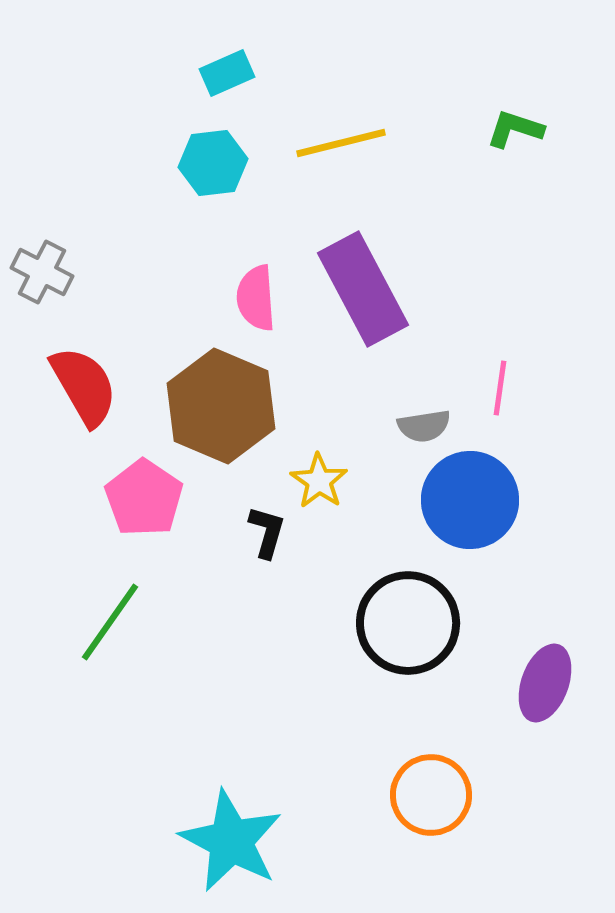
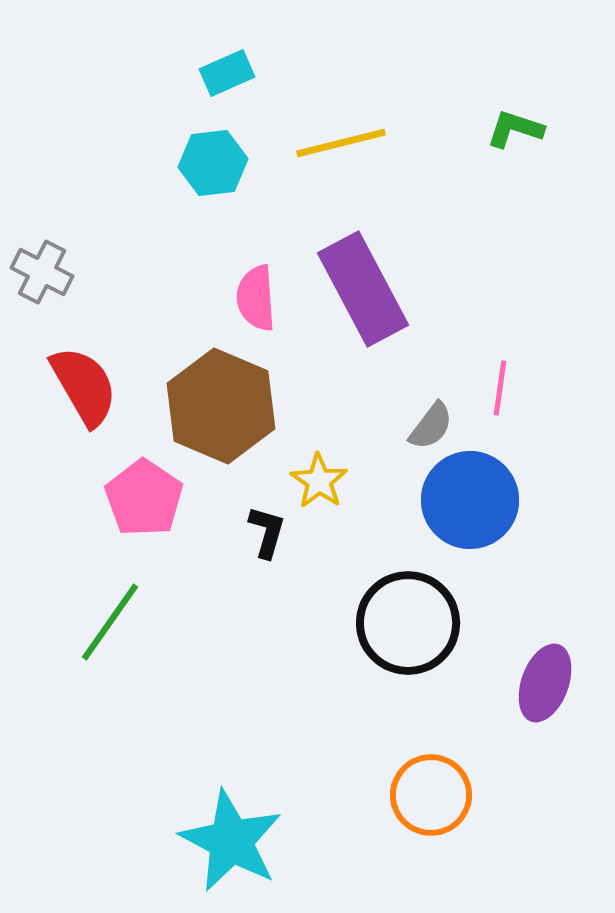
gray semicircle: moved 7 px right; rotated 44 degrees counterclockwise
